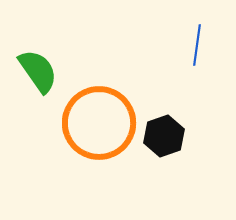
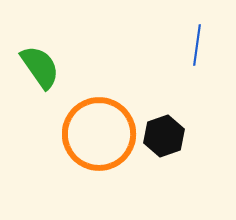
green semicircle: moved 2 px right, 4 px up
orange circle: moved 11 px down
